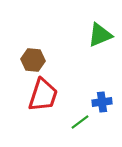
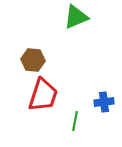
green triangle: moved 24 px left, 18 px up
blue cross: moved 2 px right
green line: moved 5 px left, 1 px up; rotated 42 degrees counterclockwise
